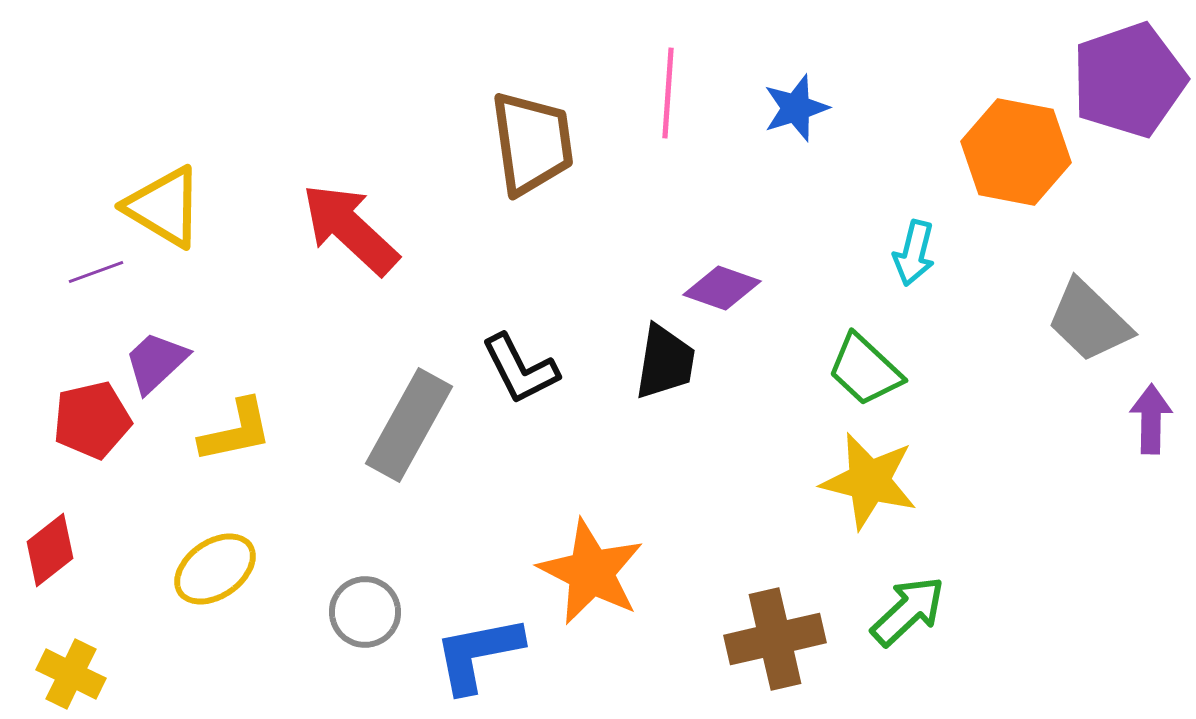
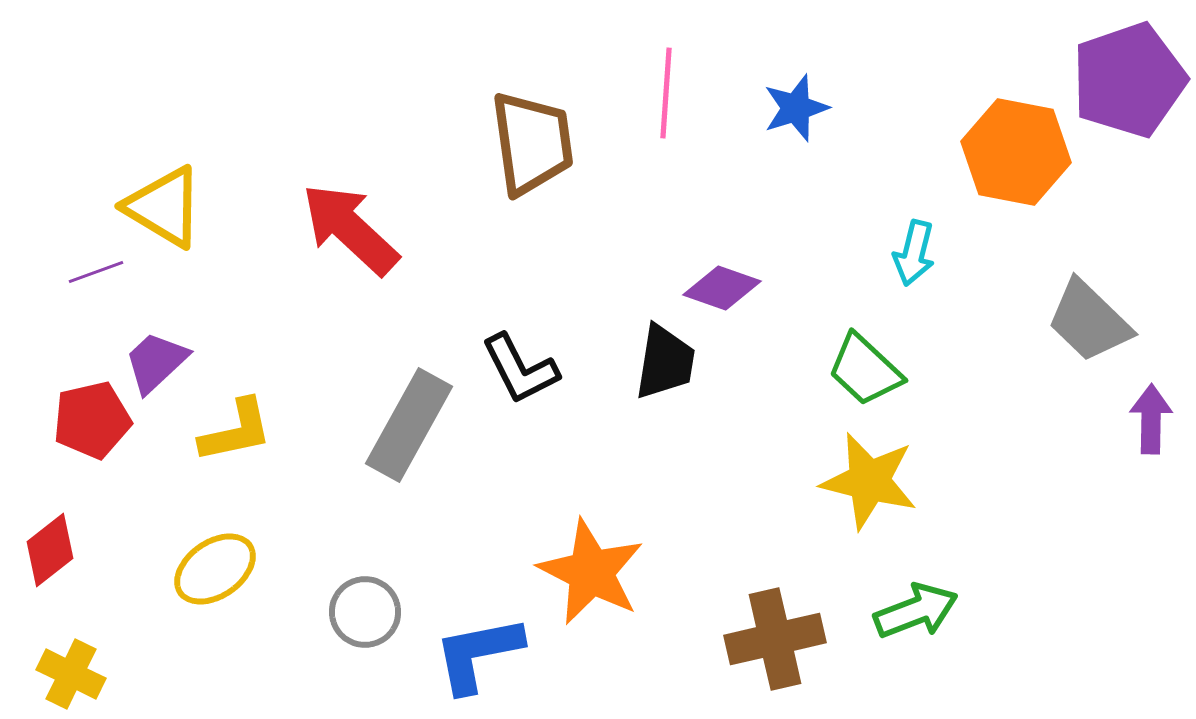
pink line: moved 2 px left
green arrow: moved 8 px right; rotated 22 degrees clockwise
